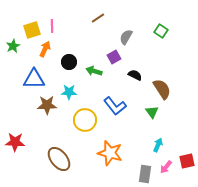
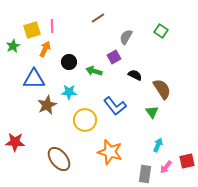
brown star: rotated 24 degrees counterclockwise
orange star: moved 1 px up
